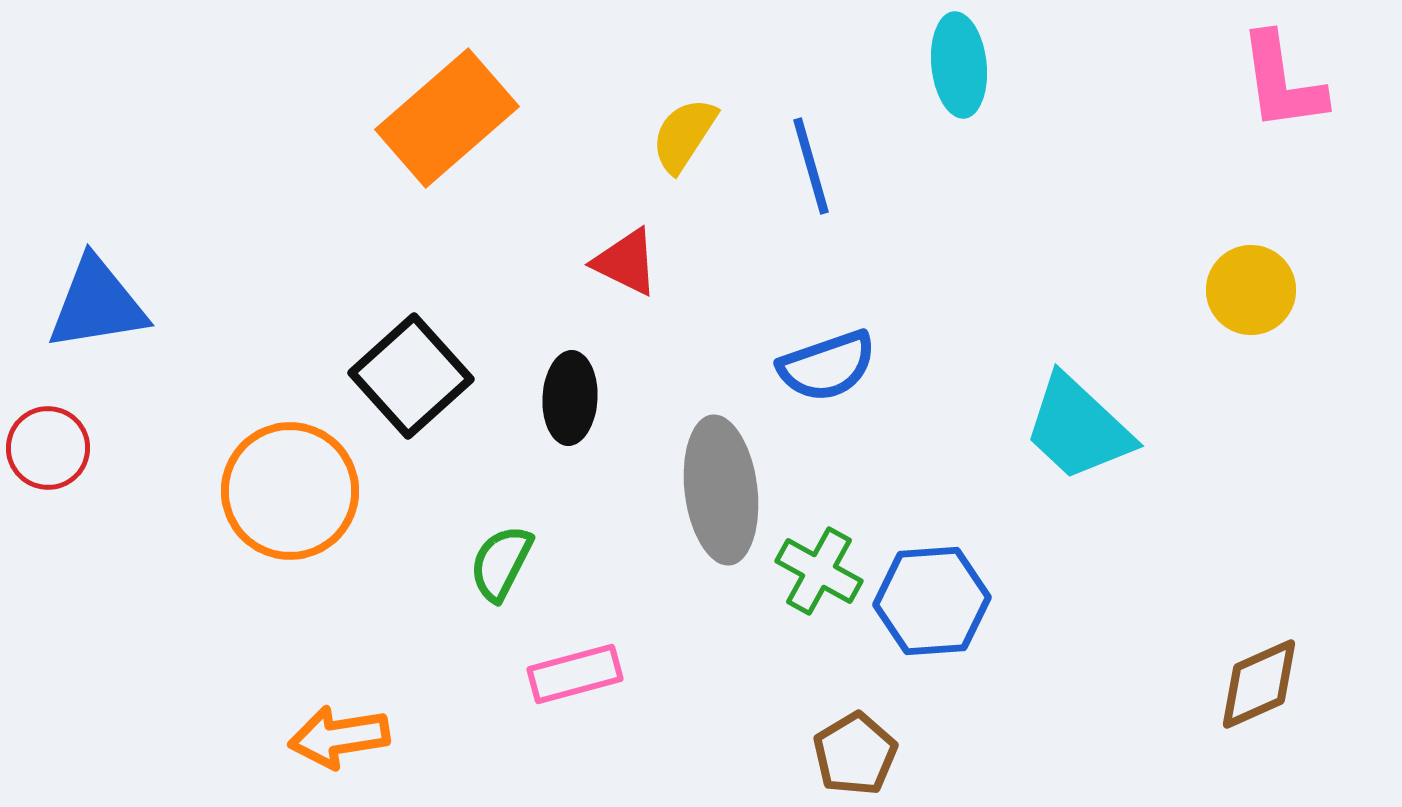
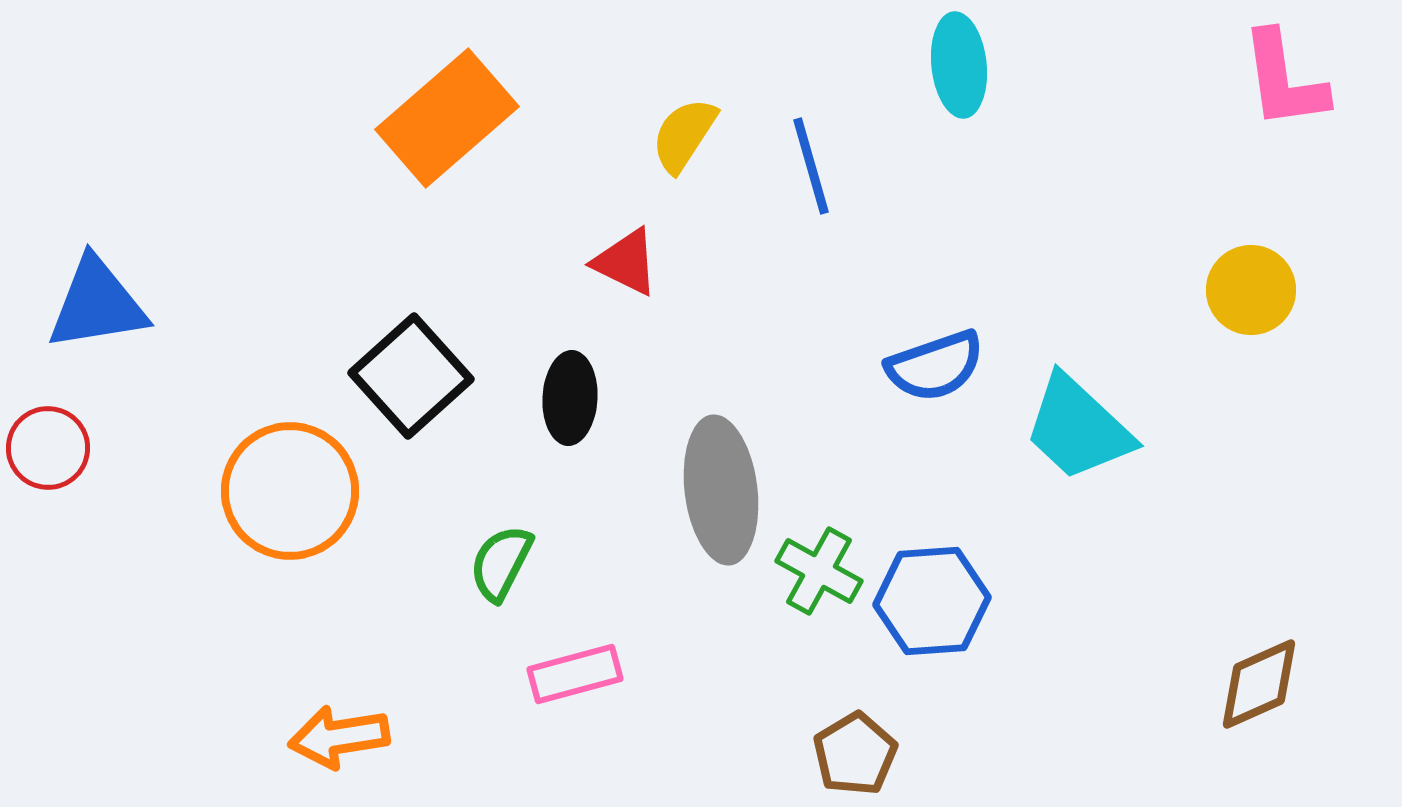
pink L-shape: moved 2 px right, 2 px up
blue semicircle: moved 108 px right
